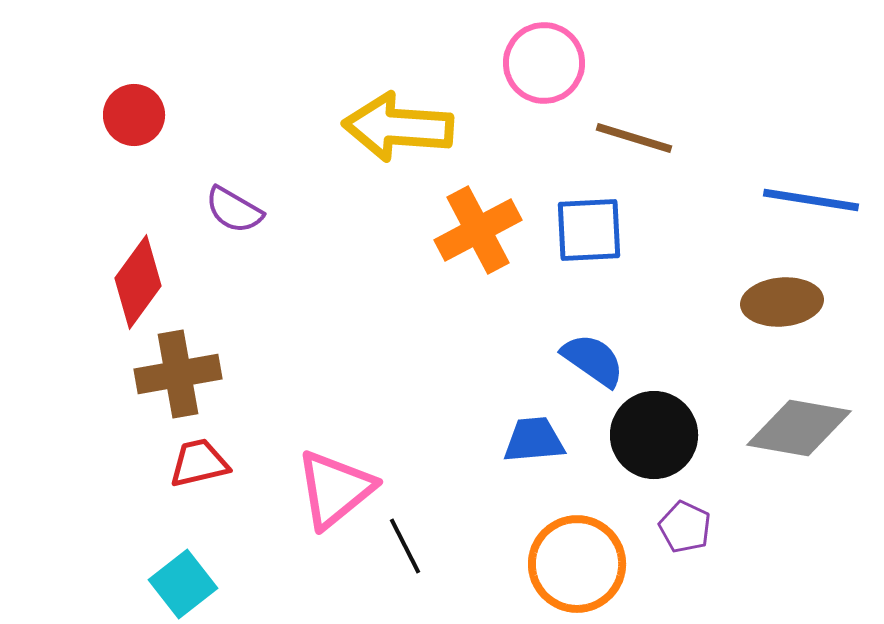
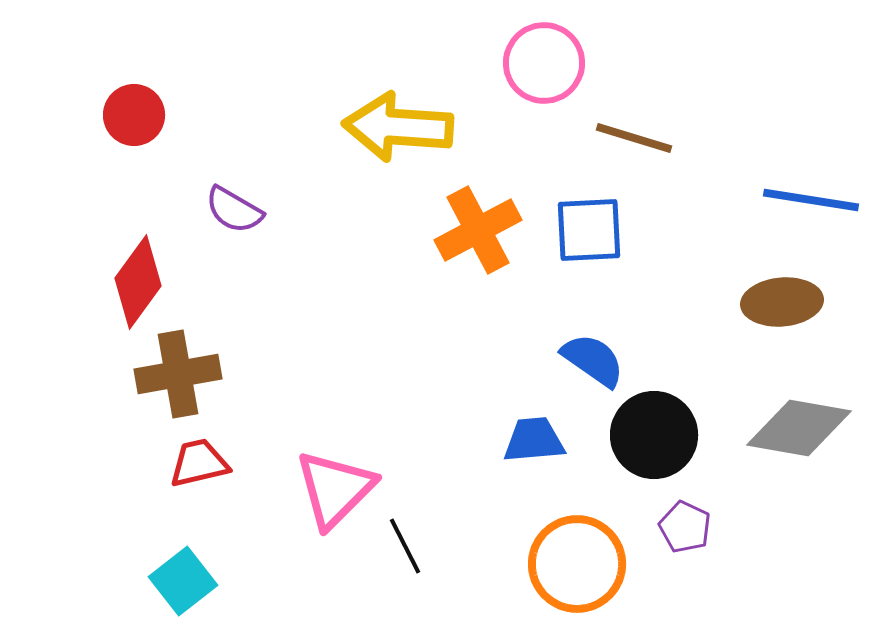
pink triangle: rotated 6 degrees counterclockwise
cyan square: moved 3 px up
